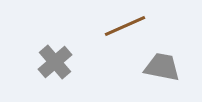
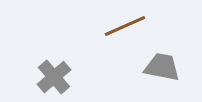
gray cross: moved 1 px left, 15 px down
